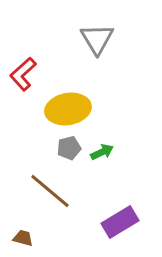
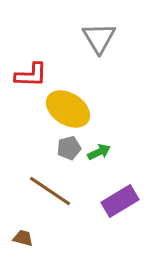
gray triangle: moved 2 px right, 1 px up
red L-shape: moved 8 px right, 1 px down; rotated 136 degrees counterclockwise
yellow ellipse: rotated 42 degrees clockwise
green arrow: moved 3 px left
brown line: rotated 6 degrees counterclockwise
purple rectangle: moved 21 px up
